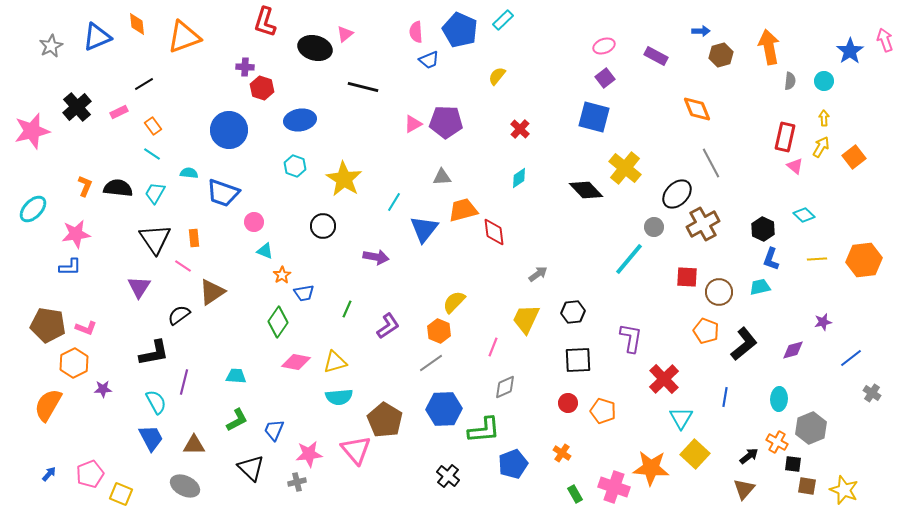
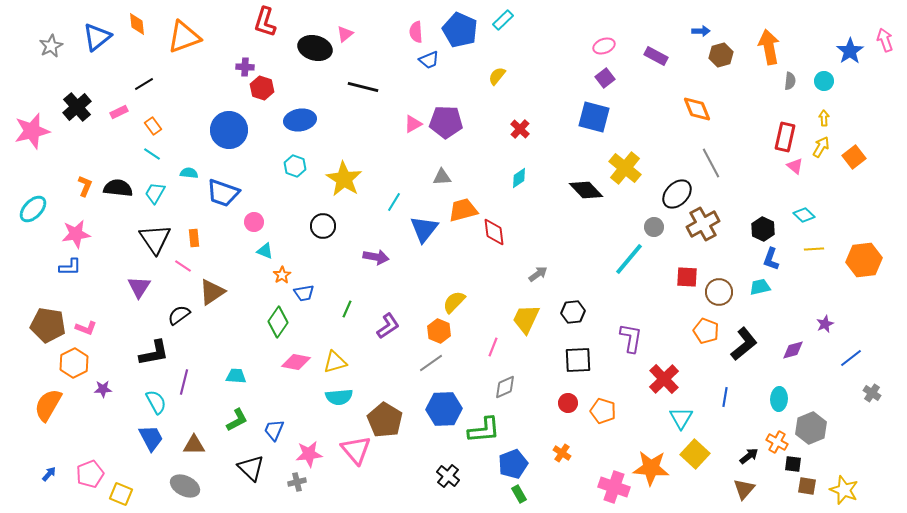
blue triangle at (97, 37): rotated 16 degrees counterclockwise
yellow line at (817, 259): moved 3 px left, 10 px up
purple star at (823, 322): moved 2 px right, 2 px down; rotated 12 degrees counterclockwise
green rectangle at (575, 494): moved 56 px left
